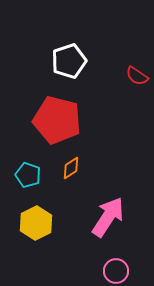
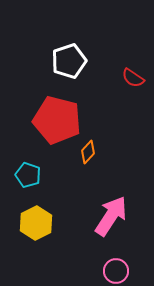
red semicircle: moved 4 px left, 2 px down
orange diamond: moved 17 px right, 16 px up; rotated 15 degrees counterclockwise
pink arrow: moved 3 px right, 1 px up
